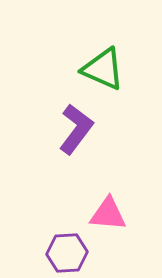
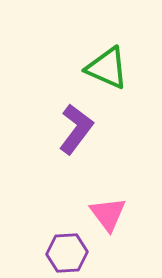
green triangle: moved 4 px right, 1 px up
pink triangle: rotated 48 degrees clockwise
